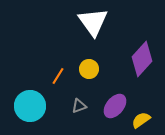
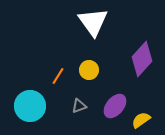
yellow circle: moved 1 px down
